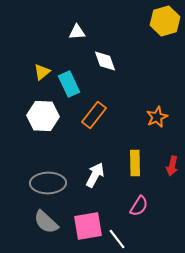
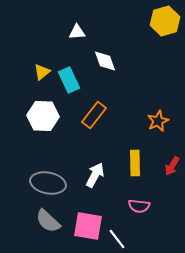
cyan rectangle: moved 4 px up
orange star: moved 1 px right, 4 px down
red arrow: rotated 18 degrees clockwise
gray ellipse: rotated 12 degrees clockwise
pink semicircle: rotated 65 degrees clockwise
gray semicircle: moved 2 px right, 1 px up
pink square: rotated 20 degrees clockwise
